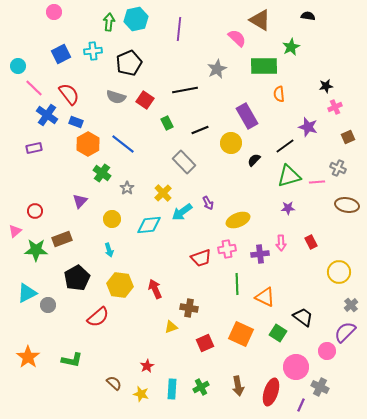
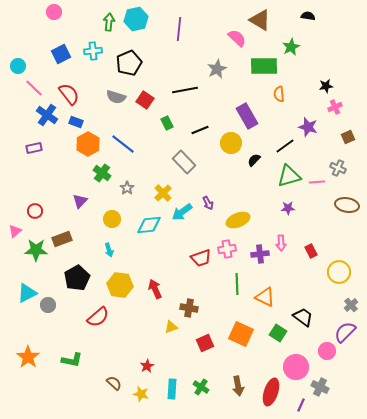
red rectangle at (311, 242): moved 9 px down
green cross at (201, 387): rotated 28 degrees counterclockwise
